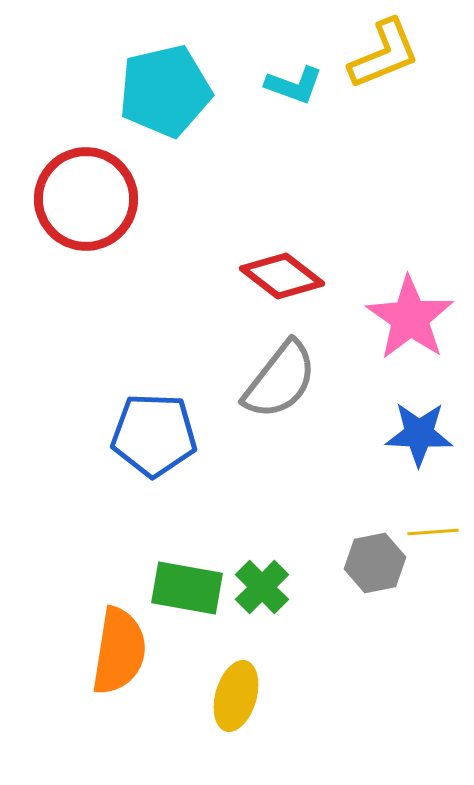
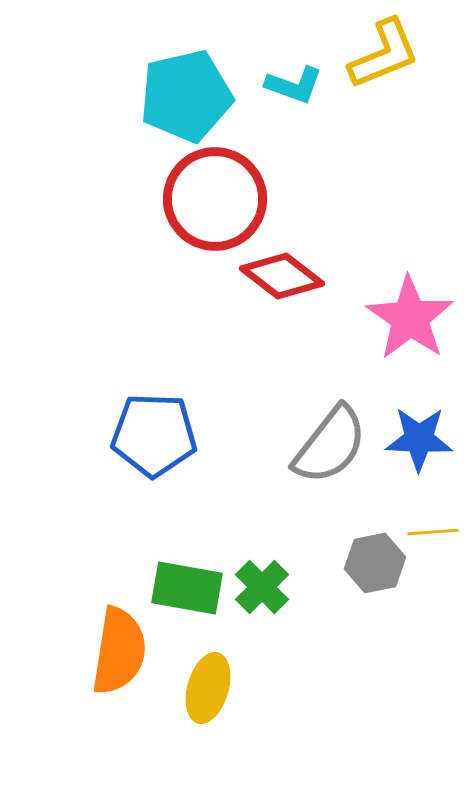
cyan pentagon: moved 21 px right, 5 px down
red circle: moved 129 px right
gray semicircle: moved 50 px right, 65 px down
blue star: moved 5 px down
yellow ellipse: moved 28 px left, 8 px up
